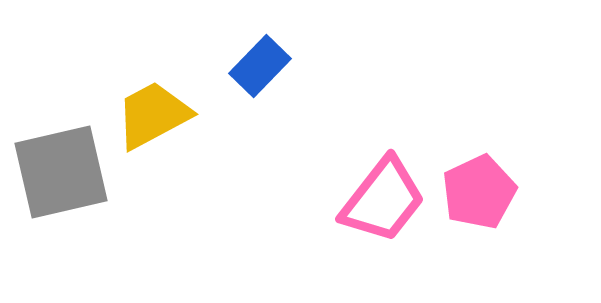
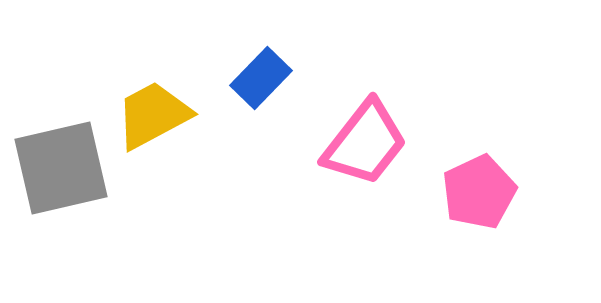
blue rectangle: moved 1 px right, 12 px down
gray square: moved 4 px up
pink trapezoid: moved 18 px left, 57 px up
